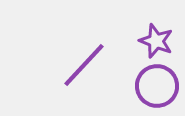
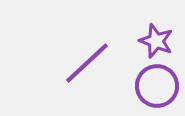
purple line: moved 3 px right, 2 px up; rotated 4 degrees clockwise
